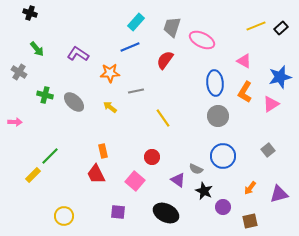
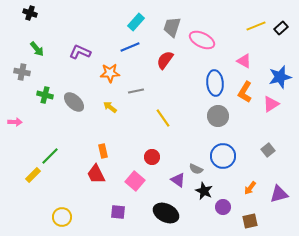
purple L-shape at (78, 54): moved 2 px right, 2 px up; rotated 10 degrees counterclockwise
gray cross at (19, 72): moved 3 px right; rotated 21 degrees counterclockwise
yellow circle at (64, 216): moved 2 px left, 1 px down
